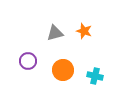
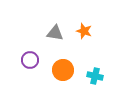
gray triangle: rotated 24 degrees clockwise
purple circle: moved 2 px right, 1 px up
